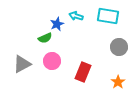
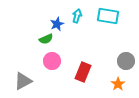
cyan arrow: moved 1 px right; rotated 88 degrees clockwise
green semicircle: moved 1 px right, 1 px down
gray circle: moved 7 px right, 14 px down
gray triangle: moved 1 px right, 17 px down
orange star: moved 2 px down
